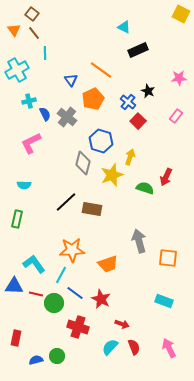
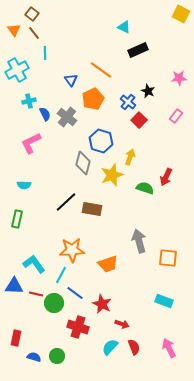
red square at (138, 121): moved 1 px right, 1 px up
red star at (101, 299): moved 1 px right, 5 px down
blue semicircle at (36, 360): moved 2 px left, 3 px up; rotated 32 degrees clockwise
